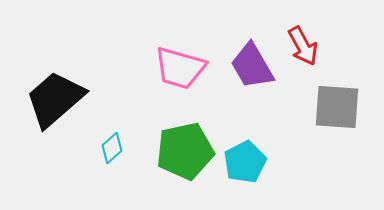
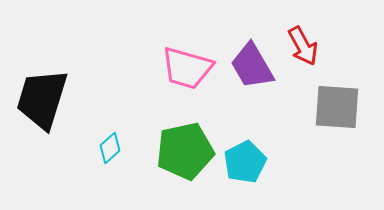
pink trapezoid: moved 7 px right
black trapezoid: moved 13 px left; rotated 32 degrees counterclockwise
cyan diamond: moved 2 px left
